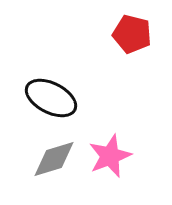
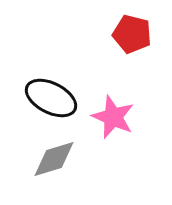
pink star: moved 3 px right, 39 px up; rotated 27 degrees counterclockwise
